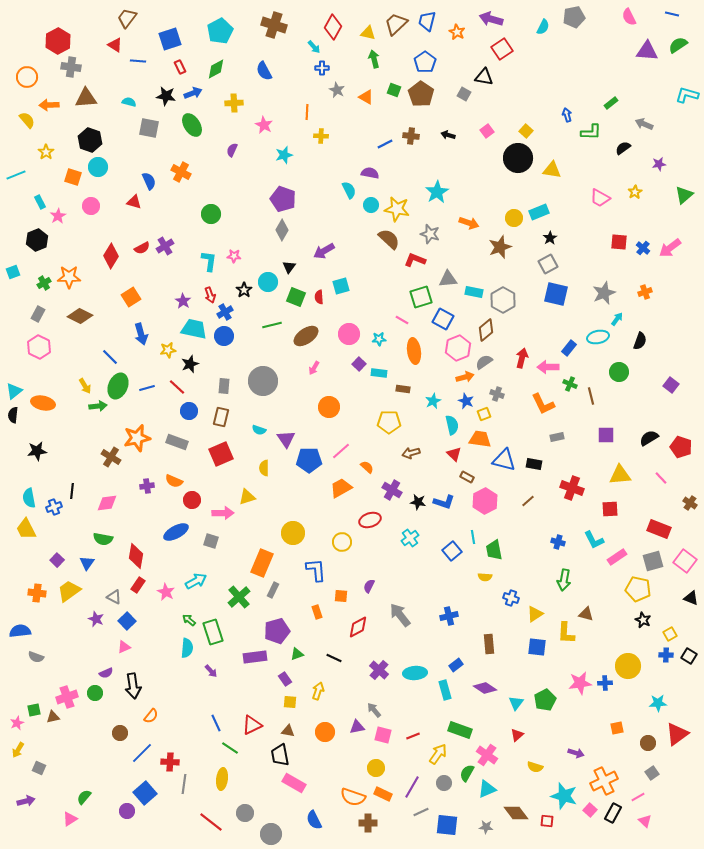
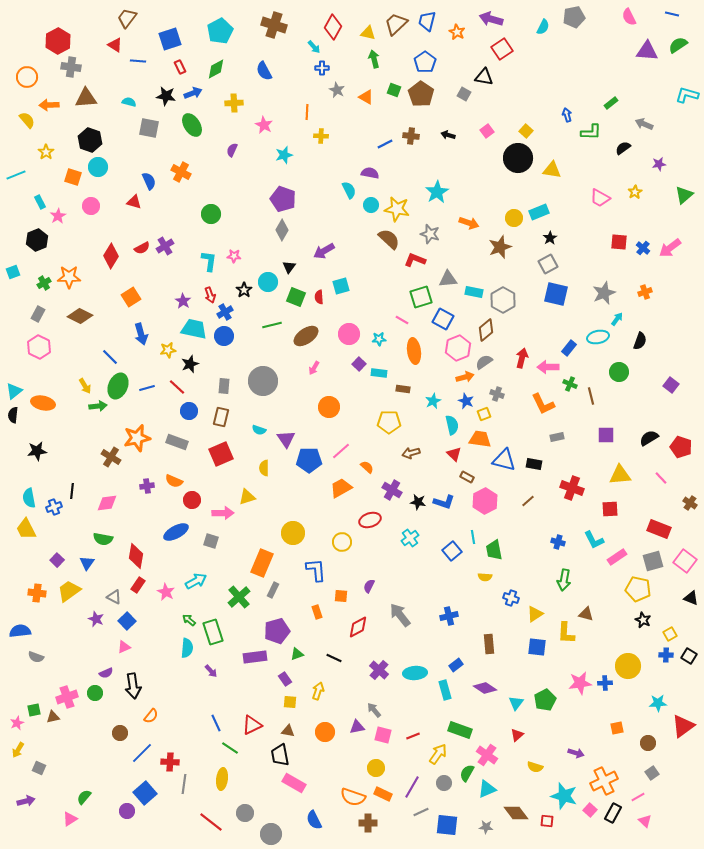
red triangle at (677, 734): moved 6 px right, 8 px up
